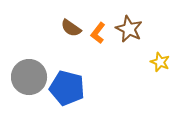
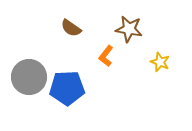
brown star: rotated 16 degrees counterclockwise
orange L-shape: moved 8 px right, 23 px down
blue pentagon: rotated 16 degrees counterclockwise
